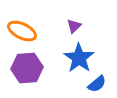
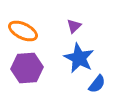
orange ellipse: moved 1 px right
blue star: rotated 8 degrees counterclockwise
blue semicircle: rotated 12 degrees counterclockwise
